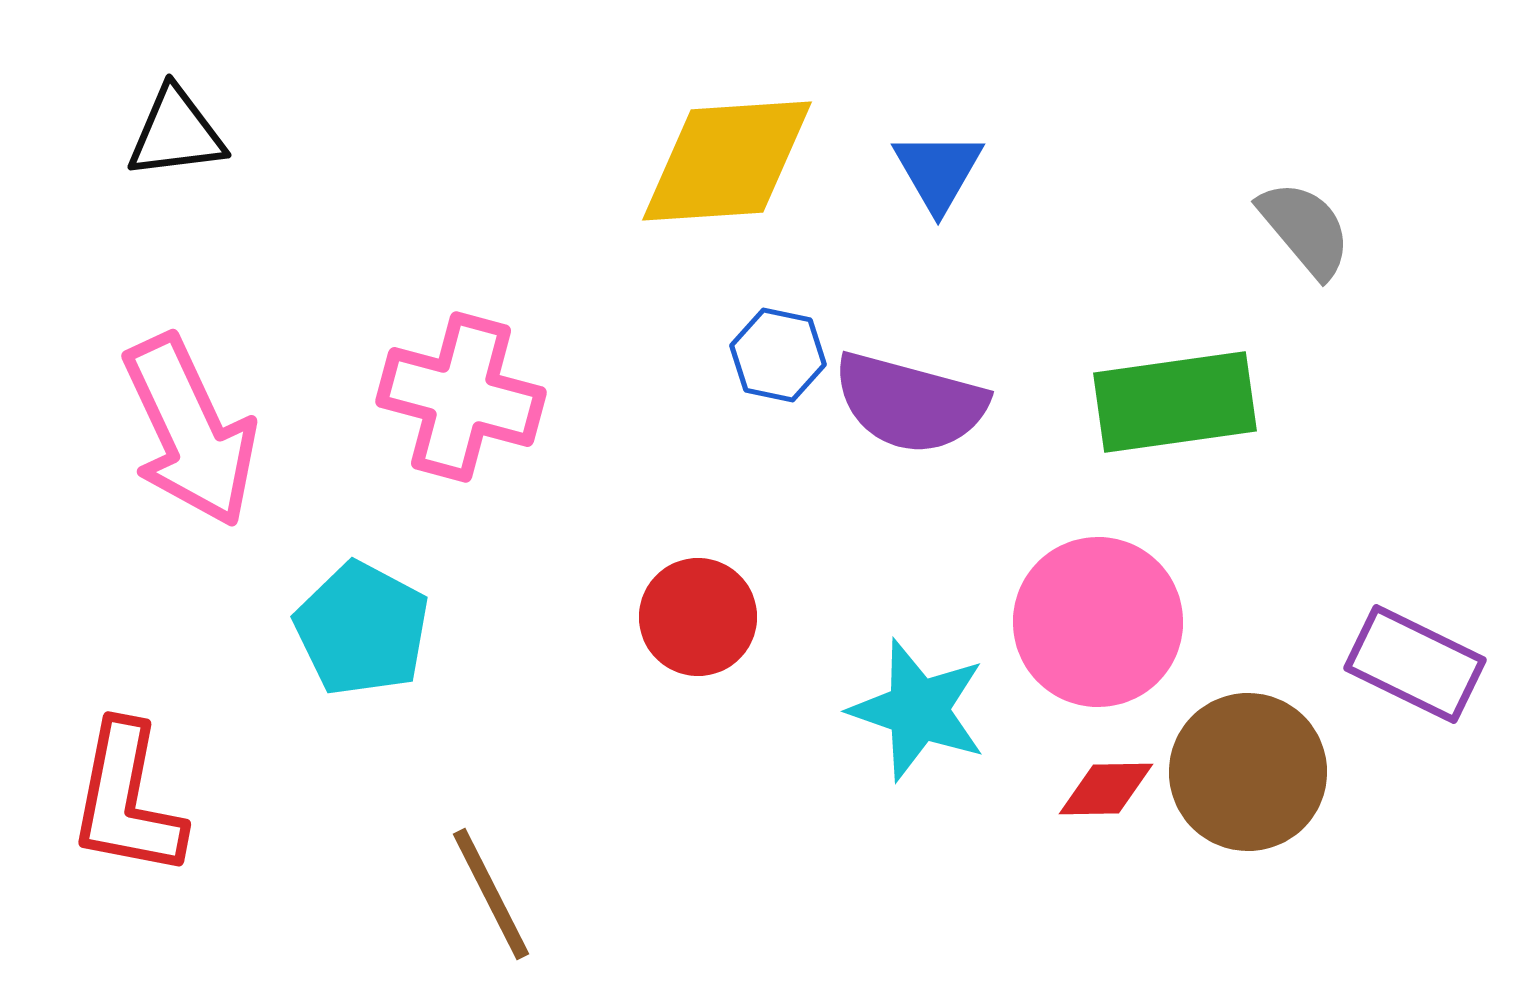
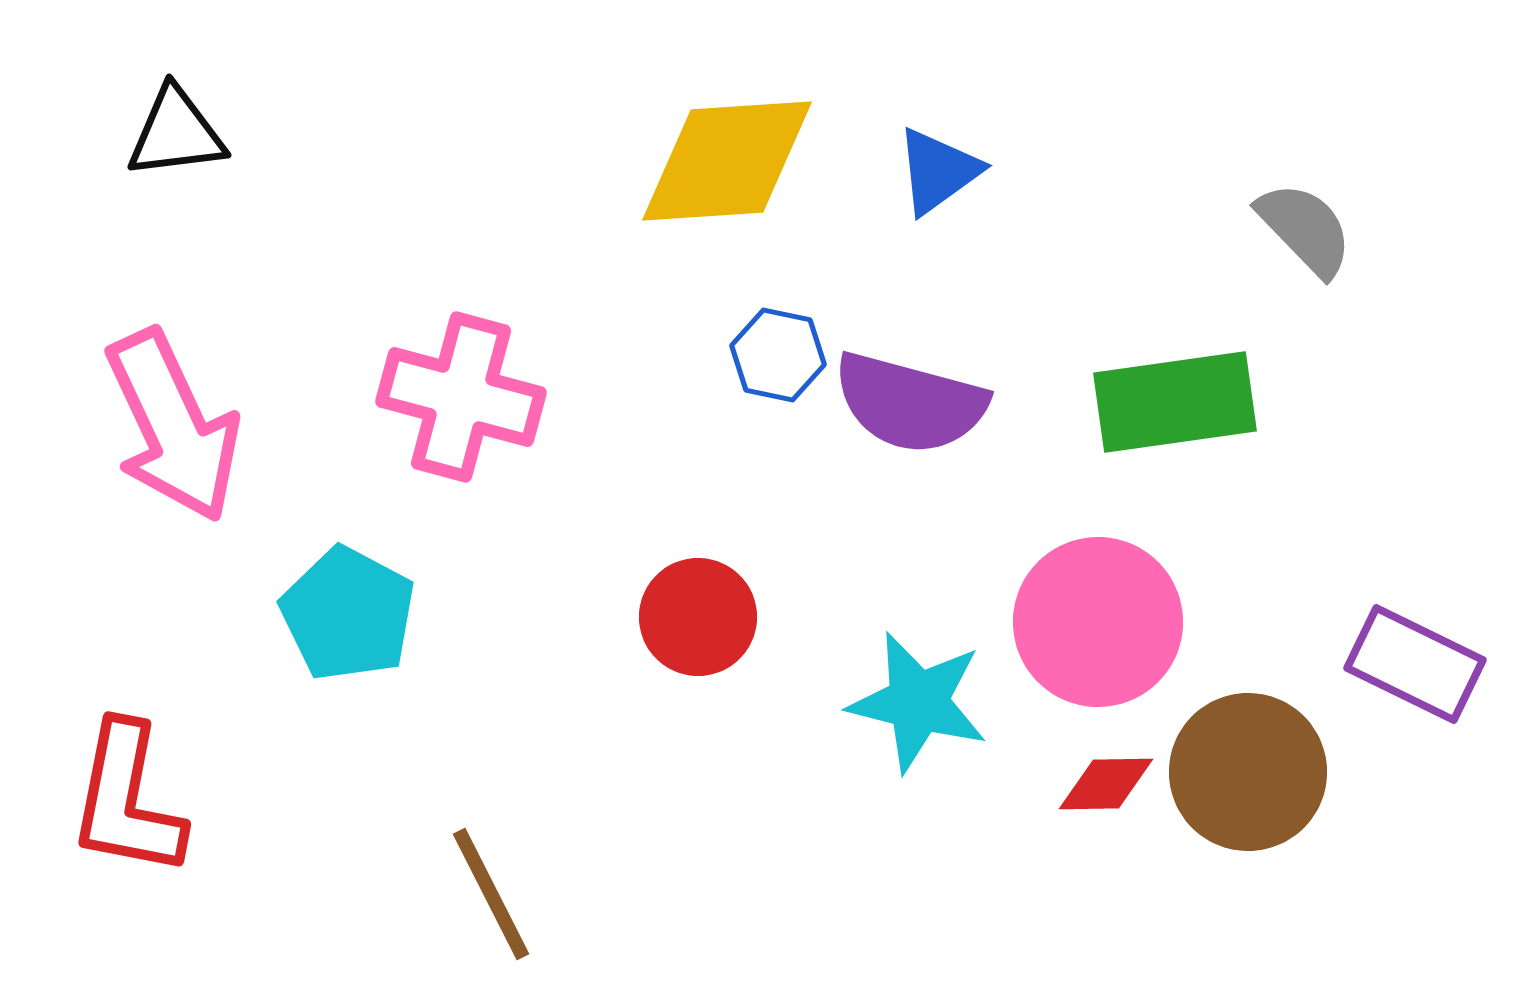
blue triangle: rotated 24 degrees clockwise
gray semicircle: rotated 4 degrees counterclockwise
pink arrow: moved 17 px left, 5 px up
cyan pentagon: moved 14 px left, 15 px up
cyan star: moved 8 px up; rotated 5 degrees counterclockwise
red diamond: moved 5 px up
